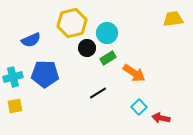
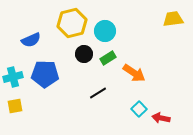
cyan circle: moved 2 px left, 2 px up
black circle: moved 3 px left, 6 px down
cyan square: moved 2 px down
